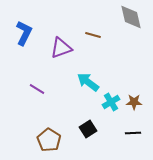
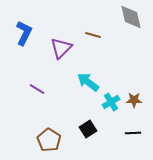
purple triangle: rotated 25 degrees counterclockwise
brown star: moved 2 px up
